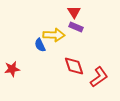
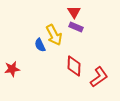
yellow arrow: rotated 60 degrees clockwise
red diamond: rotated 20 degrees clockwise
